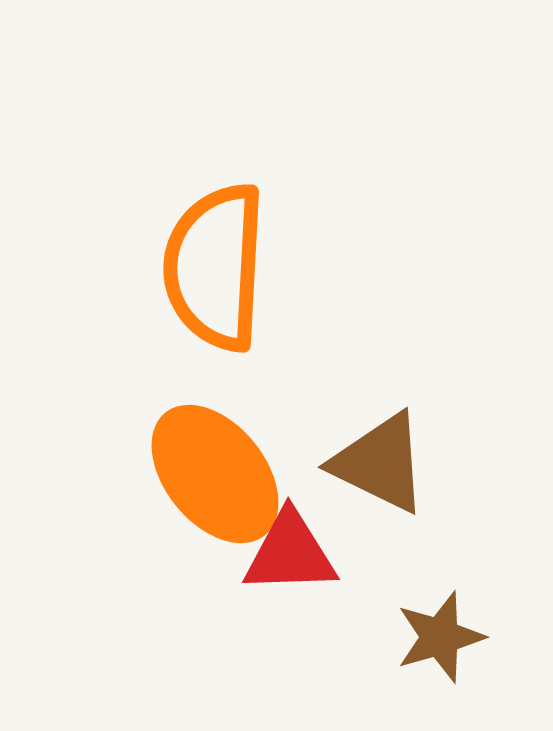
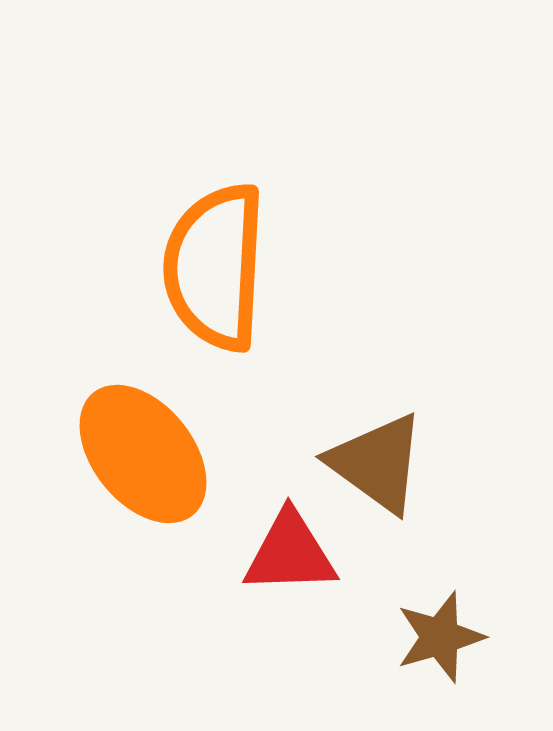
brown triangle: moved 3 px left; rotated 10 degrees clockwise
orange ellipse: moved 72 px left, 20 px up
